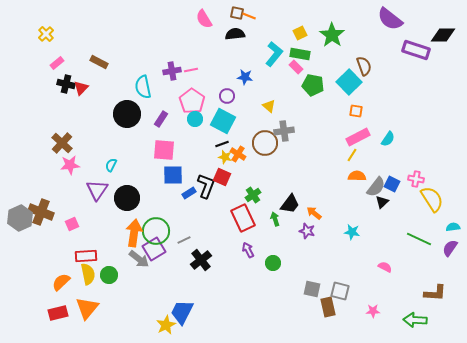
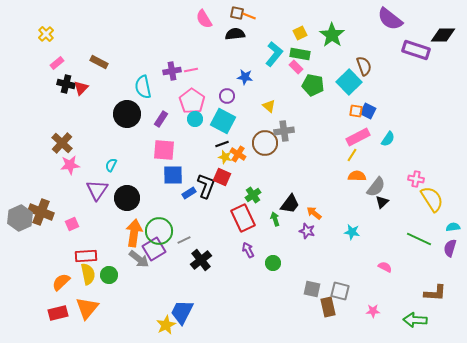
blue square at (392, 184): moved 24 px left, 73 px up
green circle at (156, 231): moved 3 px right
purple semicircle at (450, 248): rotated 18 degrees counterclockwise
